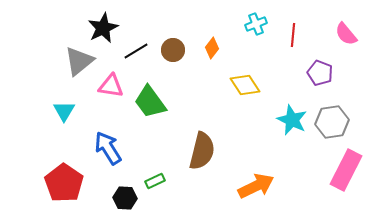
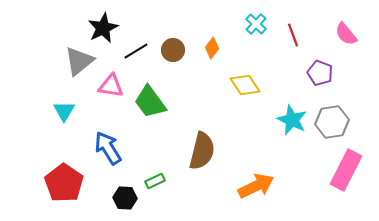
cyan cross: rotated 25 degrees counterclockwise
red line: rotated 25 degrees counterclockwise
